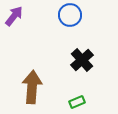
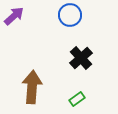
purple arrow: rotated 10 degrees clockwise
black cross: moved 1 px left, 2 px up
green rectangle: moved 3 px up; rotated 14 degrees counterclockwise
